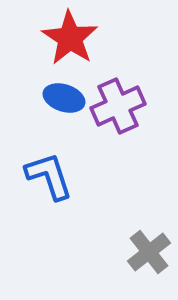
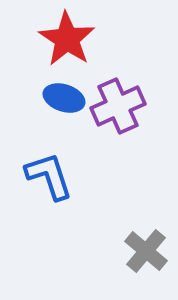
red star: moved 3 px left, 1 px down
gray cross: moved 3 px left, 1 px up; rotated 12 degrees counterclockwise
